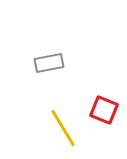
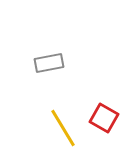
red square: moved 8 px down; rotated 8 degrees clockwise
